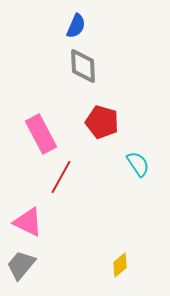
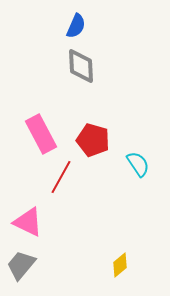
gray diamond: moved 2 px left
red pentagon: moved 9 px left, 18 px down
